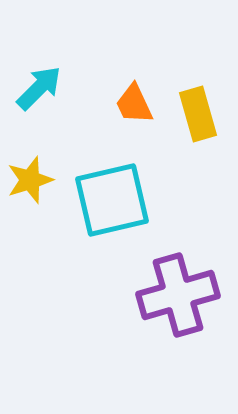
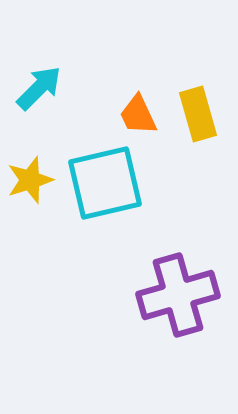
orange trapezoid: moved 4 px right, 11 px down
cyan square: moved 7 px left, 17 px up
